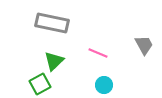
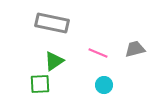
gray trapezoid: moved 9 px left, 4 px down; rotated 75 degrees counterclockwise
green triangle: rotated 10 degrees clockwise
green square: rotated 25 degrees clockwise
